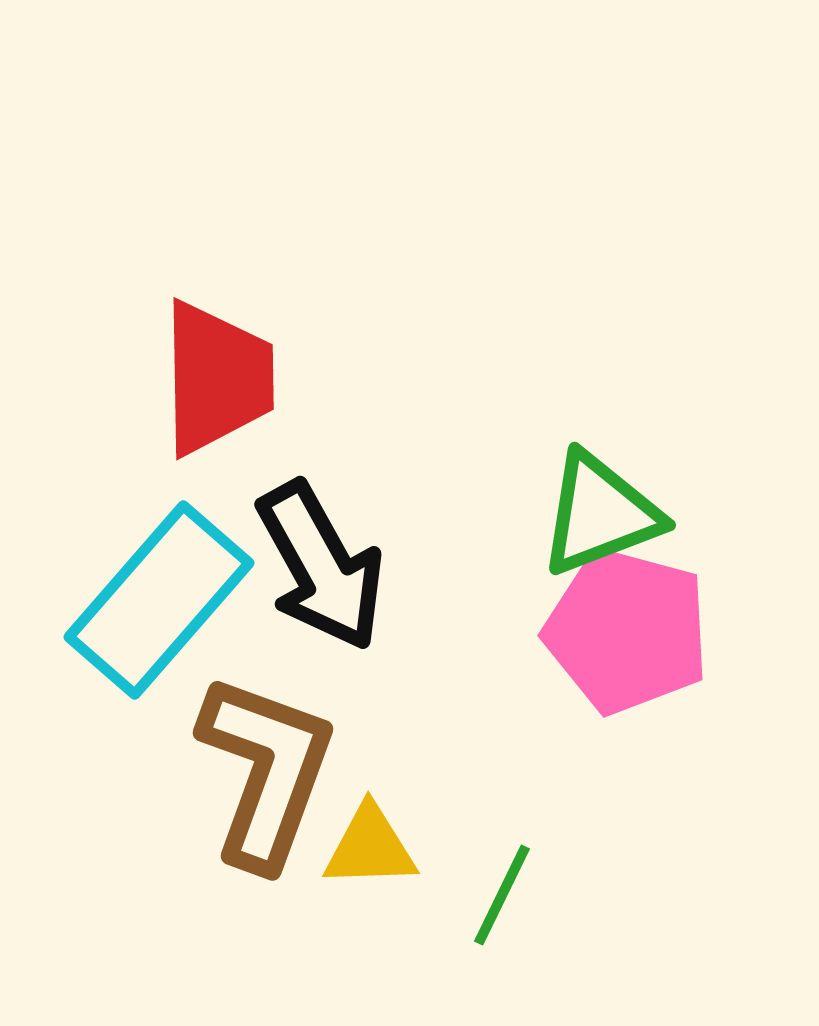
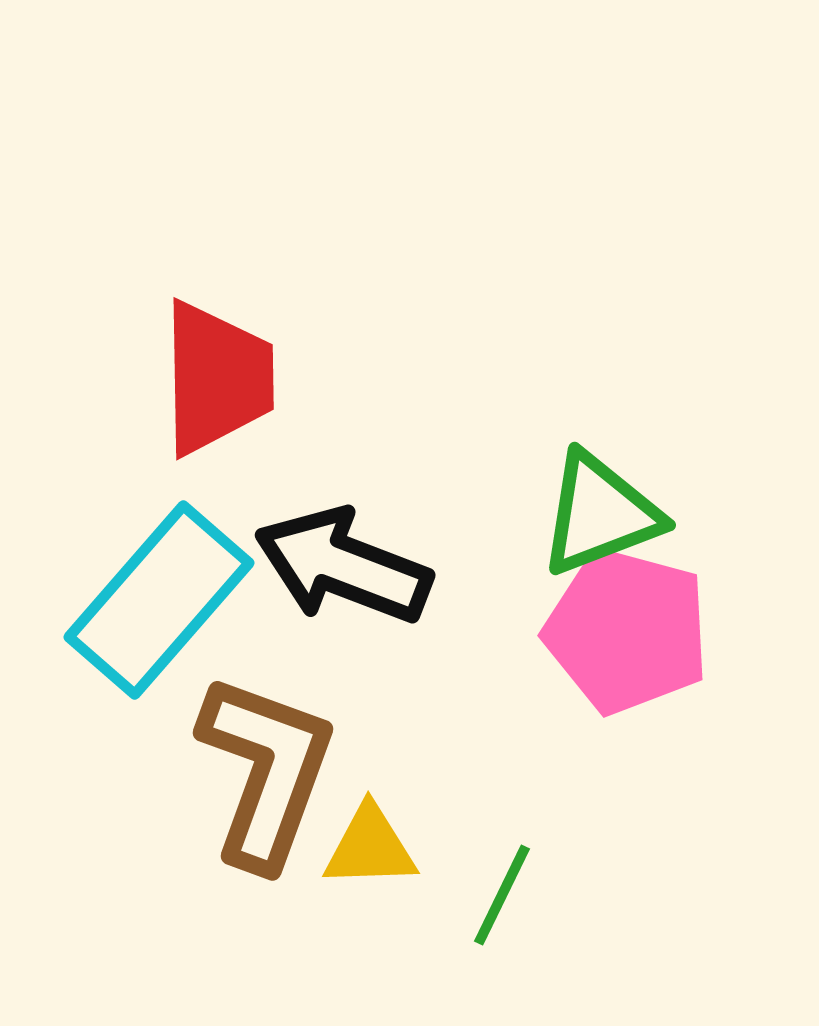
black arrow: moved 22 px right; rotated 140 degrees clockwise
